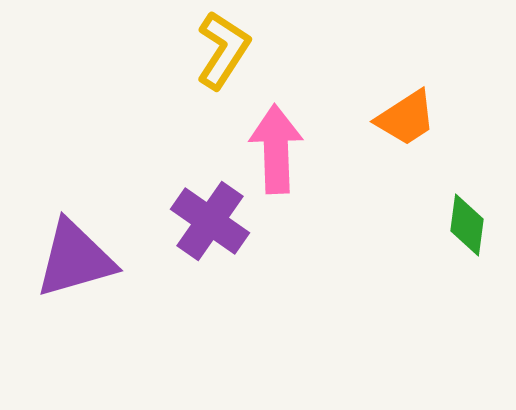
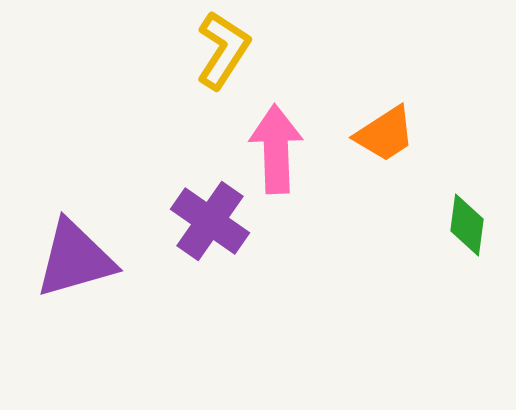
orange trapezoid: moved 21 px left, 16 px down
